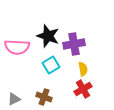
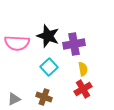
pink semicircle: moved 4 px up
cyan square: moved 2 px left, 2 px down; rotated 12 degrees counterclockwise
